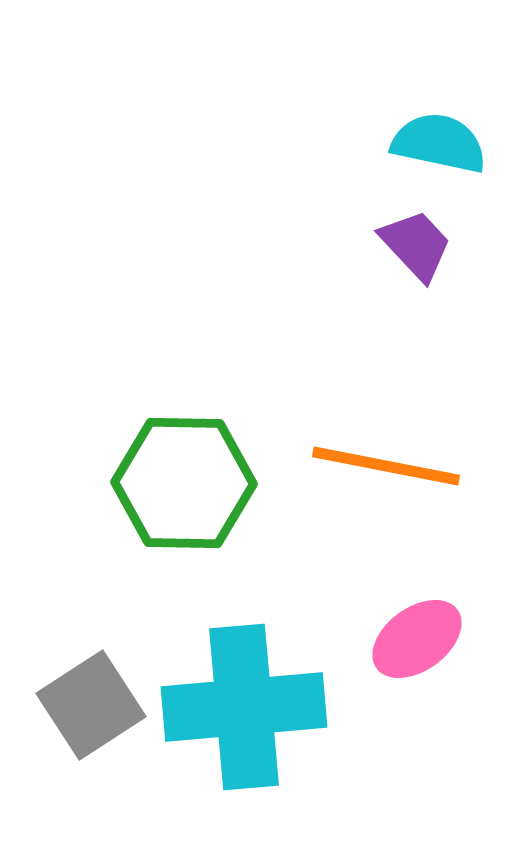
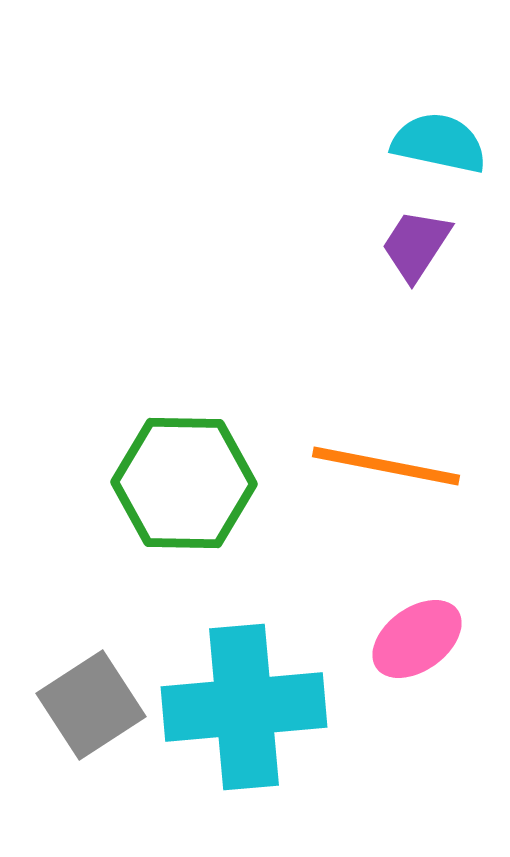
purple trapezoid: rotated 104 degrees counterclockwise
